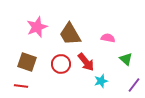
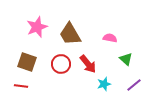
pink semicircle: moved 2 px right
red arrow: moved 2 px right, 2 px down
cyan star: moved 3 px right, 3 px down
purple line: rotated 14 degrees clockwise
